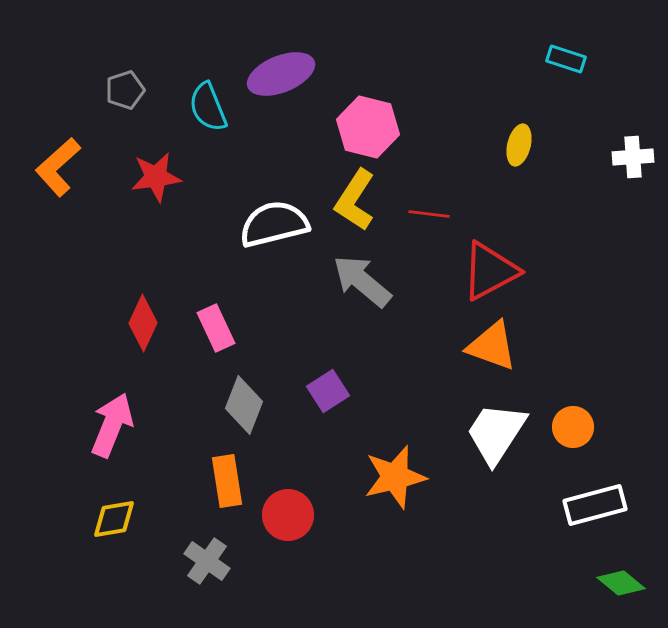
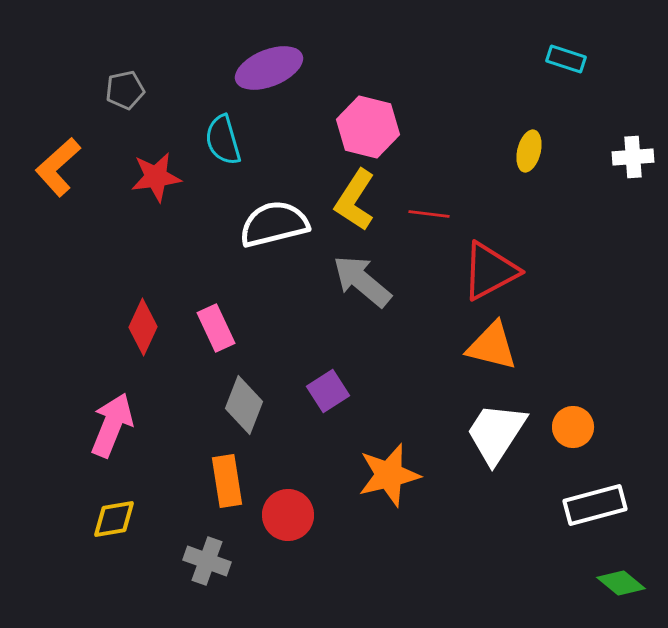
purple ellipse: moved 12 px left, 6 px up
gray pentagon: rotated 6 degrees clockwise
cyan semicircle: moved 15 px right, 33 px down; rotated 6 degrees clockwise
yellow ellipse: moved 10 px right, 6 px down
red diamond: moved 4 px down
orange triangle: rotated 6 degrees counterclockwise
orange star: moved 6 px left, 2 px up
gray cross: rotated 15 degrees counterclockwise
